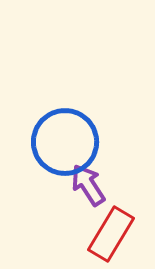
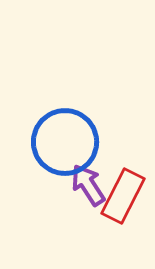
red rectangle: moved 12 px right, 38 px up; rotated 4 degrees counterclockwise
